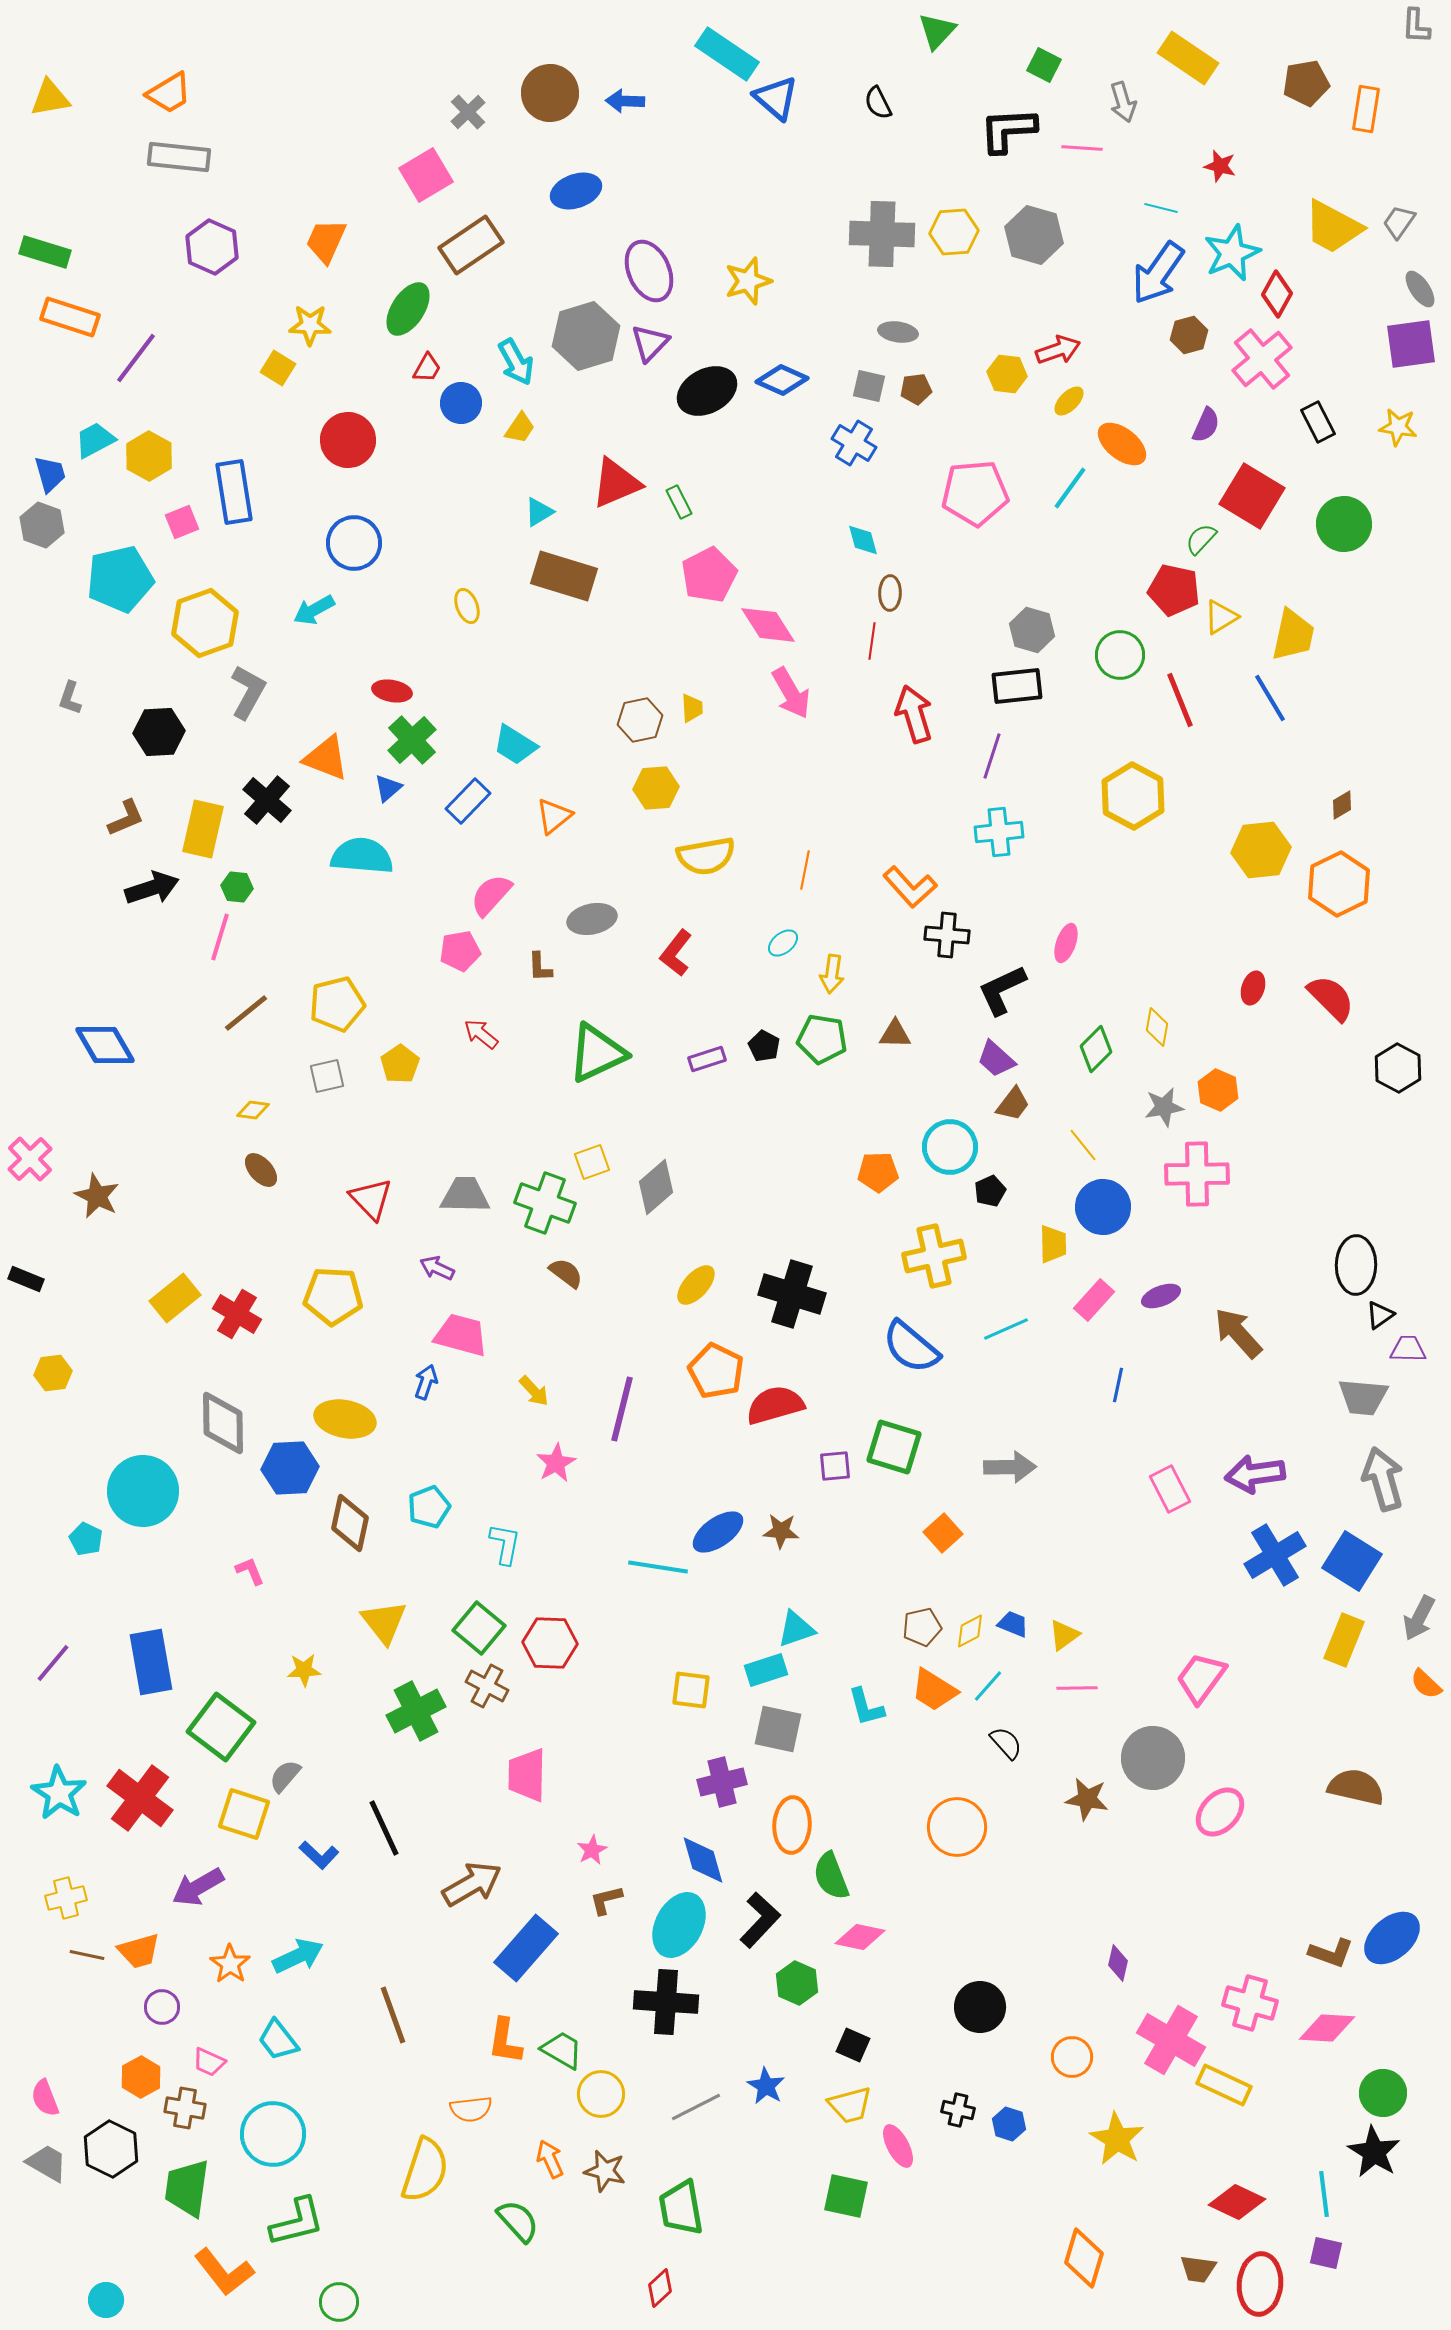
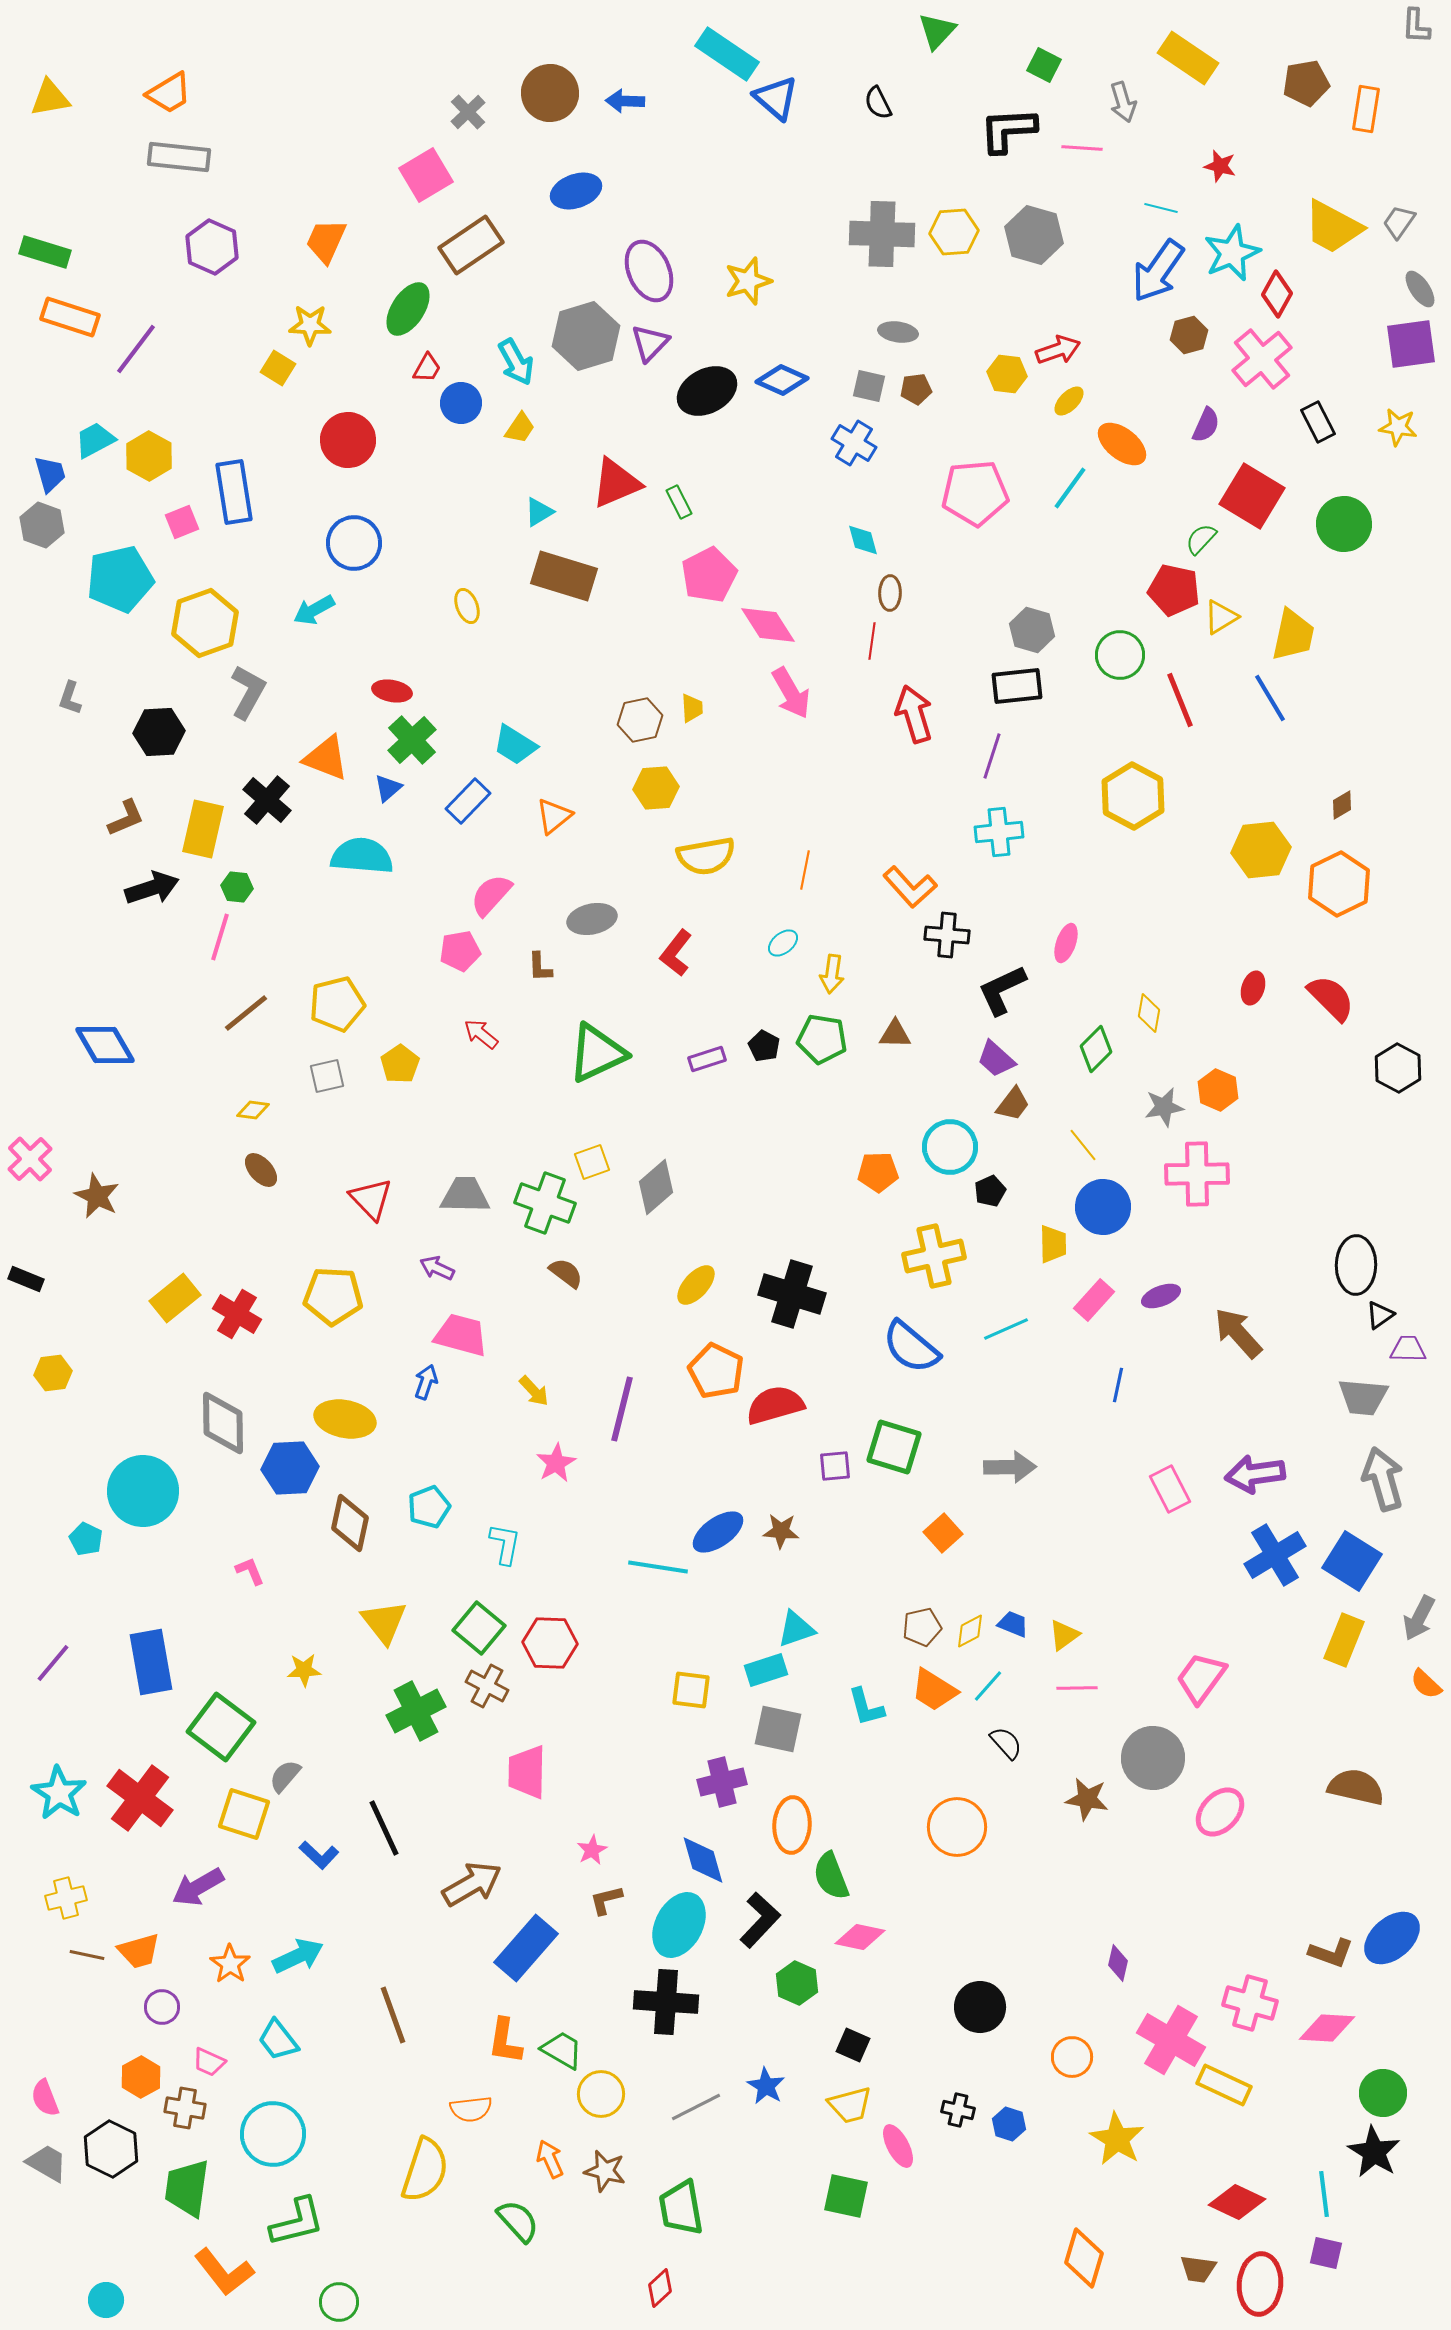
blue arrow at (1158, 273): moved 2 px up
purple line at (136, 358): moved 9 px up
yellow diamond at (1157, 1027): moved 8 px left, 14 px up
pink trapezoid at (527, 1775): moved 3 px up
